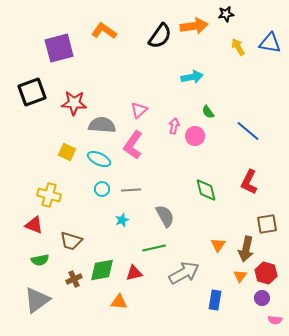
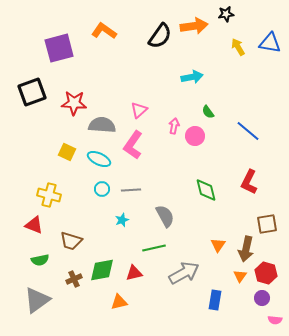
orange triangle at (119, 302): rotated 18 degrees counterclockwise
